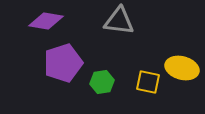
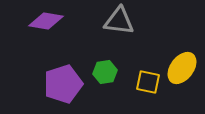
purple pentagon: moved 21 px down
yellow ellipse: rotated 68 degrees counterclockwise
green hexagon: moved 3 px right, 10 px up
